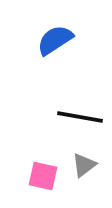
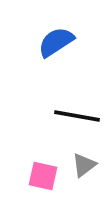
blue semicircle: moved 1 px right, 2 px down
black line: moved 3 px left, 1 px up
